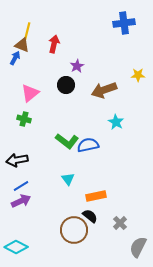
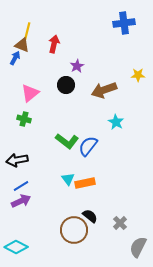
blue semicircle: moved 1 px down; rotated 40 degrees counterclockwise
orange rectangle: moved 11 px left, 13 px up
